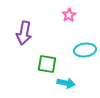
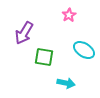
purple arrow: rotated 20 degrees clockwise
cyan ellipse: moved 1 px left; rotated 40 degrees clockwise
green square: moved 3 px left, 7 px up
